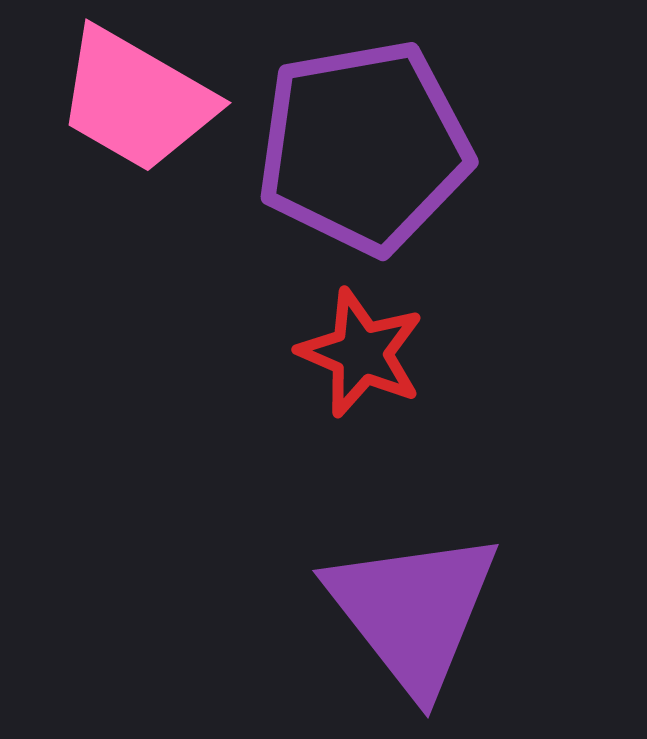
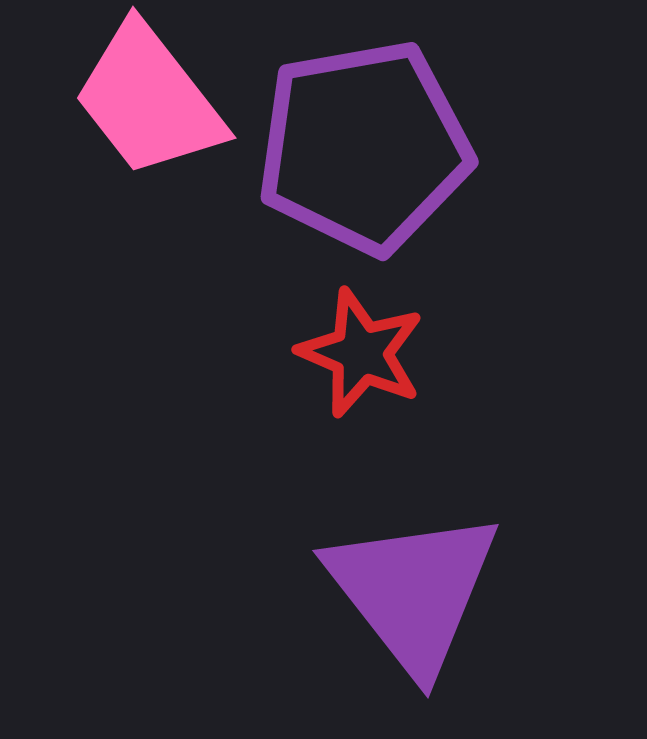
pink trapezoid: moved 13 px right; rotated 22 degrees clockwise
purple triangle: moved 20 px up
